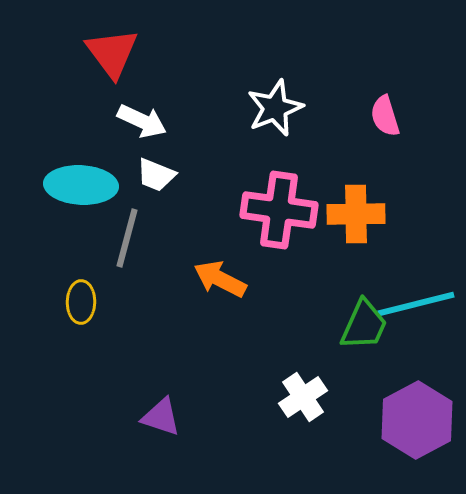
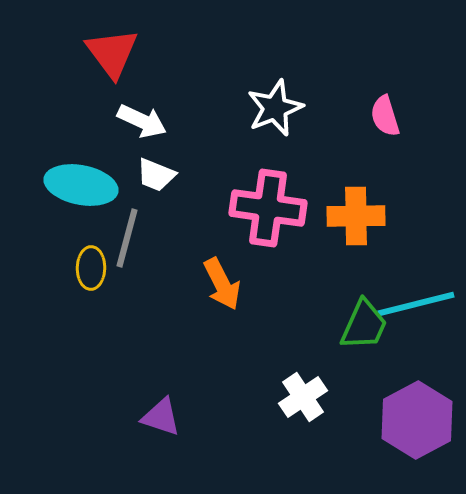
cyan ellipse: rotated 8 degrees clockwise
pink cross: moved 11 px left, 2 px up
orange cross: moved 2 px down
orange arrow: moved 2 px right, 5 px down; rotated 144 degrees counterclockwise
yellow ellipse: moved 10 px right, 34 px up
